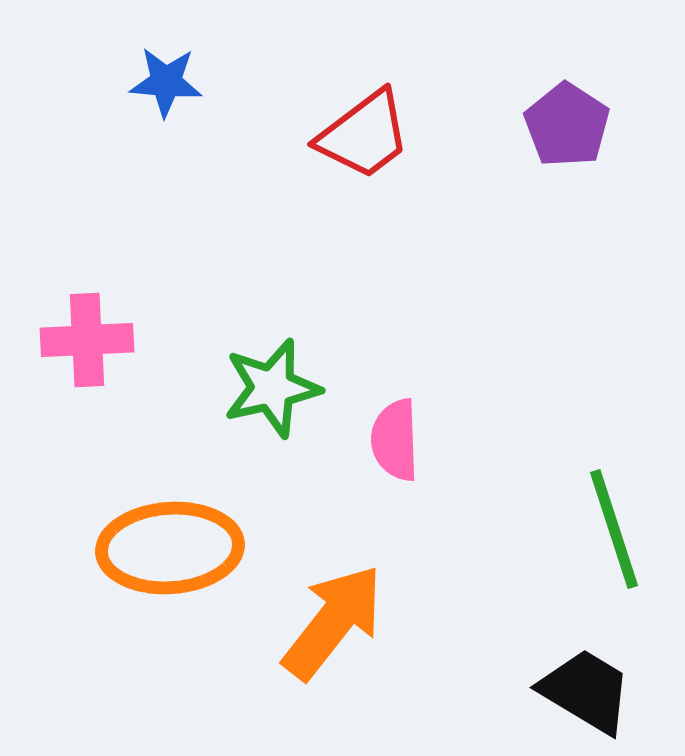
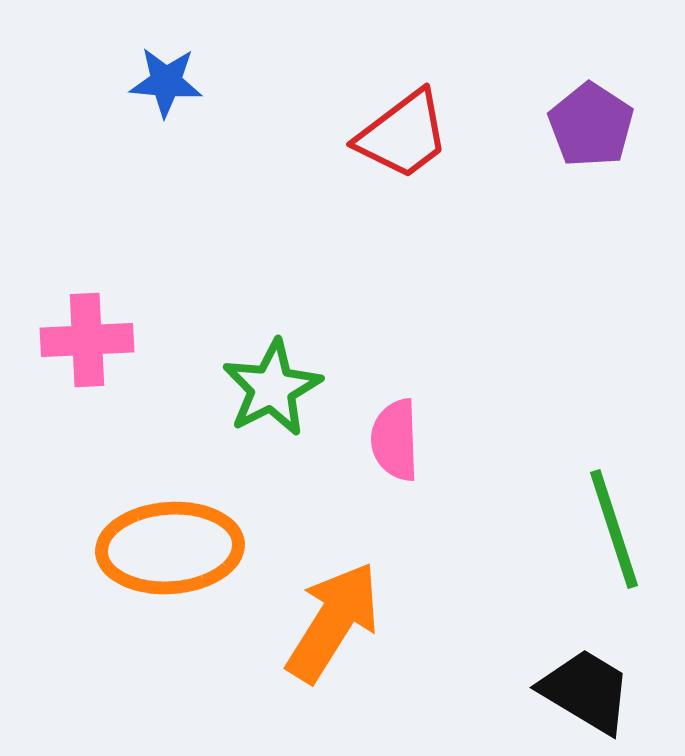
purple pentagon: moved 24 px right
red trapezoid: moved 39 px right
green star: rotated 14 degrees counterclockwise
orange arrow: rotated 6 degrees counterclockwise
